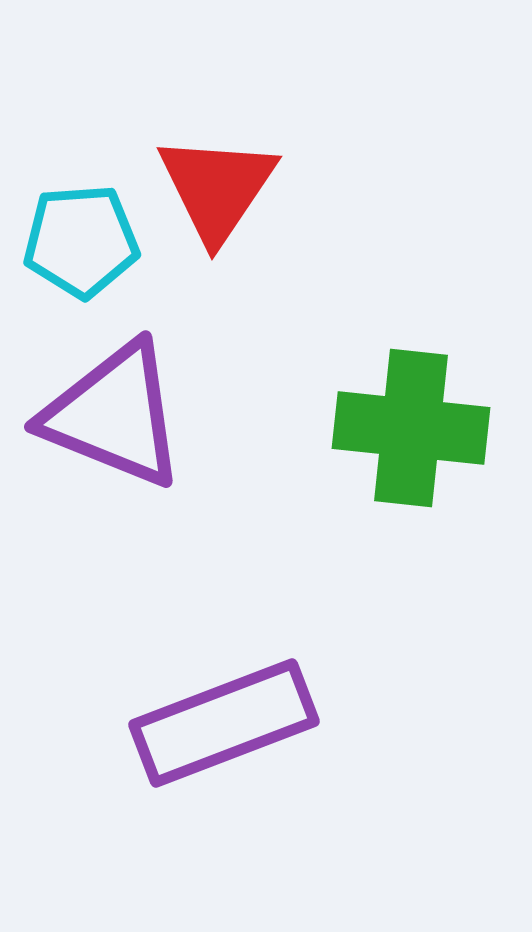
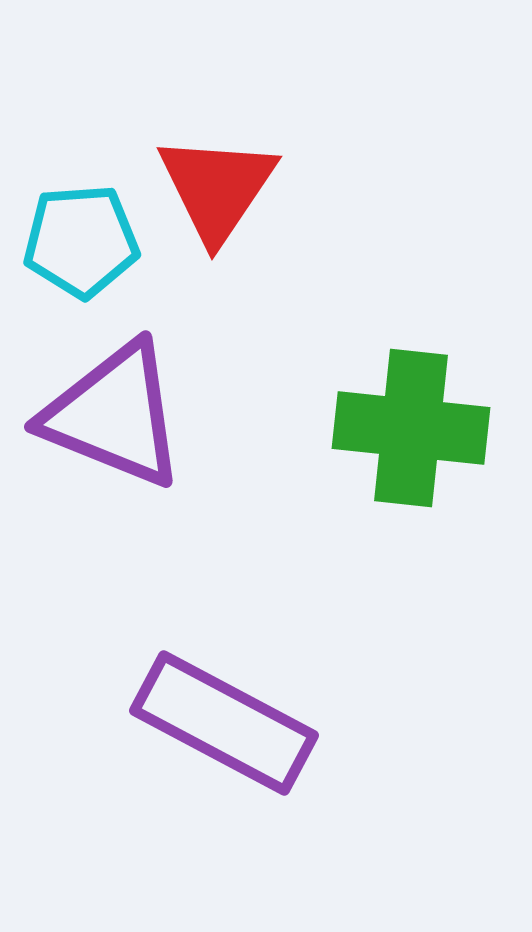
purple rectangle: rotated 49 degrees clockwise
